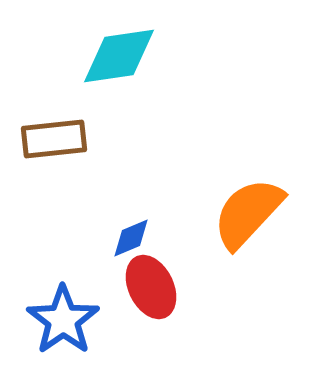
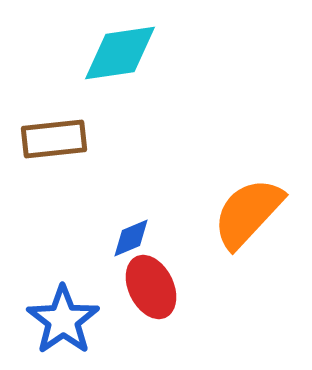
cyan diamond: moved 1 px right, 3 px up
